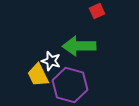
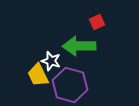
red square: moved 11 px down
